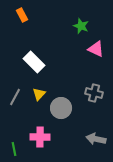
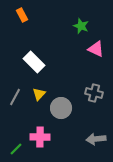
gray arrow: rotated 18 degrees counterclockwise
green line: moved 2 px right; rotated 56 degrees clockwise
